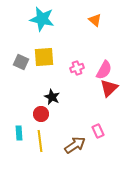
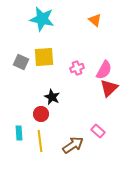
pink rectangle: rotated 24 degrees counterclockwise
brown arrow: moved 2 px left
